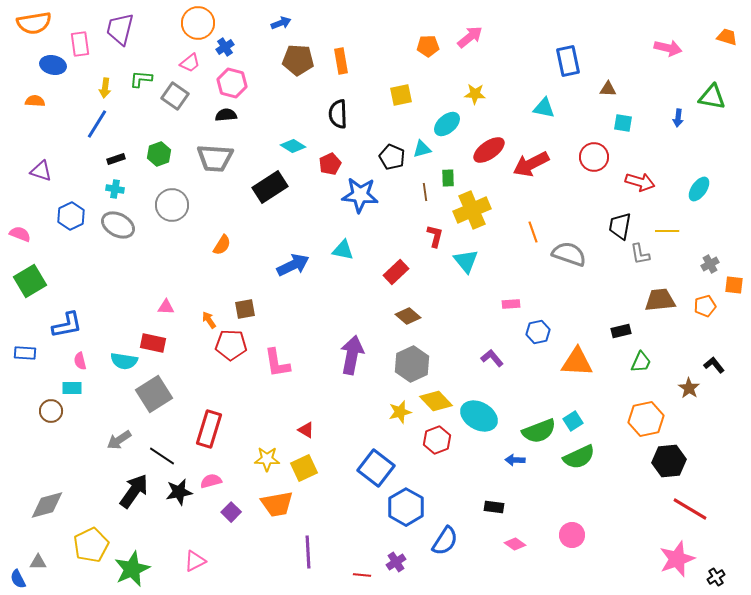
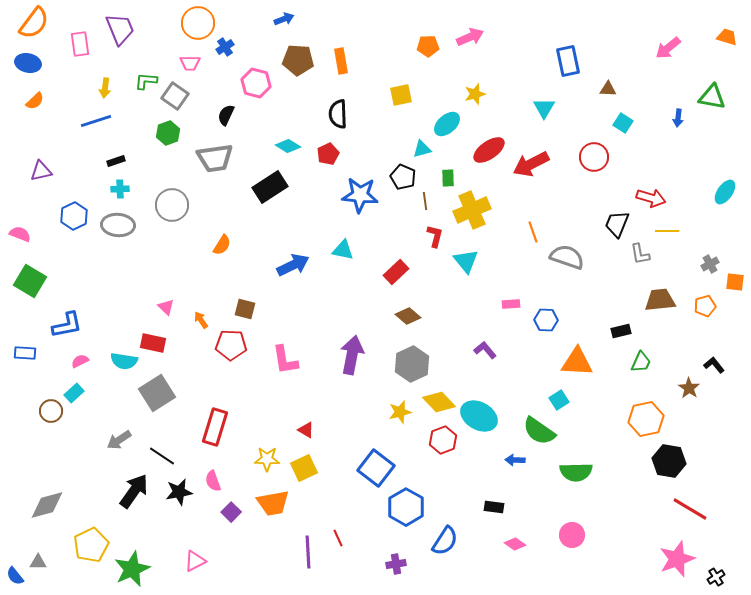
orange semicircle at (34, 23): rotated 44 degrees counterclockwise
blue arrow at (281, 23): moved 3 px right, 4 px up
purple trapezoid at (120, 29): rotated 144 degrees clockwise
pink arrow at (470, 37): rotated 16 degrees clockwise
pink arrow at (668, 48): rotated 128 degrees clockwise
pink trapezoid at (190, 63): rotated 40 degrees clockwise
blue ellipse at (53, 65): moved 25 px left, 2 px up
green L-shape at (141, 79): moved 5 px right, 2 px down
pink hexagon at (232, 83): moved 24 px right
yellow star at (475, 94): rotated 20 degrees counterclockwise
orange semicircle at (35, 101): rotated 132 degrees clockwise
cyan triangle at (544, 108): rotated 50 degrees clockwise
black semicircle at (226, 115): rotated 60 degrees counterclockwise
cyan square at (623, 123): rotated 24 degrees clockwise
blue line at (97, 124): moved 1 px left, 3 px up; rotated 40 degrees clockwise
cyan diamond at (293, 146): moved 5 px left
green hexagon at (159, 154): moved 9 px right, 21 px up
black pentagon at (392, 157): moved 11 px right, 20 px down
gray trapezoid at (215, 158): rotated 12 degrees counterclockwise
black rectangle at (116, 159): moved 2 px down
red pentagon at (330, 164): moved 2 px left, 10 px up
purple triangle at (41, 171): rotated 30 degrees counterclockwise
red arrow at (640, 182): moved 11 px right, 16 px down
cyan cross at (115, 189): moved 5 px right; rotated 12 degrees counterclockwise
cyan ellipse at (699, 189): moved 26 px right, 3 px down
brown line at (425, 192): moved 9 px down
blue hexagon at (71, 216): moved 3 px right
gray ellipse at (118, 225): rotated 24 degrees counterclockwise
black trapezoid at (620, 226): moved 3 px left, 2 px up; rotated 12 degrees clockwise
gray semicircle at (569, 254): moved 2 px left, 3 px down
green square at (30, 281): rotated 28 degrees counterclockwise
orange square at (734, 285): moved 1 px right, 3 px up
pink triangle at (166, 307): rotated 42 degrees clockwise
brown square at (245, 309): rotated 25 degrees clockwise
orange arrow at (209, 320): moved 8 px left
blue hexagon at (538, 332): moved 8 px right, 12 px up; rotated 15 degrees clockwise
purple L-shape at (492, 358): moved 7 px left, 8 px up
pink semicircle at (80, 361): rotated 78 degrees clockwise
pink L-shape at (277, 363): moved 8 px right, 3 px up
cyan rectangle at (72, 388): moved 2 px right, 5 px down; rotated 42 degrees counterclockwise
gray square at (154, 394): moved 3 px right, 1 px up
yellow diamond at (436, 401): moved 3 px right, 1 px down
cyan square at (573, 421): moved 14 px left, 21 px up
red rectangle at (209, 429): moved 6 px right, 2 px up
green semicircle at (539, 431): rotated 56 degrees clockwise
red hexagon at (437, 440): moved 6 px right
green semicircle at (579, 457): moved 3 px left, 15 px down; rotated 24 degrees clockwise
black hexagon at (669, 461): rotated 16 degrees clockwise
pink semicircle at (211, 481): moved 2 px right; rotated 95 degrees counterclockwise
orange trapezoid at (277, 504): moved 4 px left, 1 px up
purple cross at (396, 562): moved 2 px down; rotated 24 degrees clockwise
red line at (362, 575): moved 24 px left, 37 px up; rotated 60 degrees clockwise
blue semicircle at (18, 579): moved 3 px left, 3 px up; rotated 12 degrees counterclockwise
